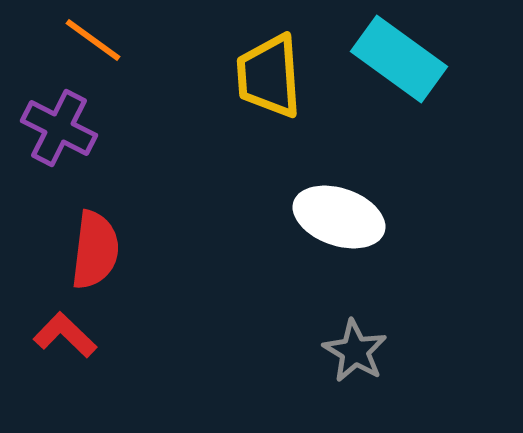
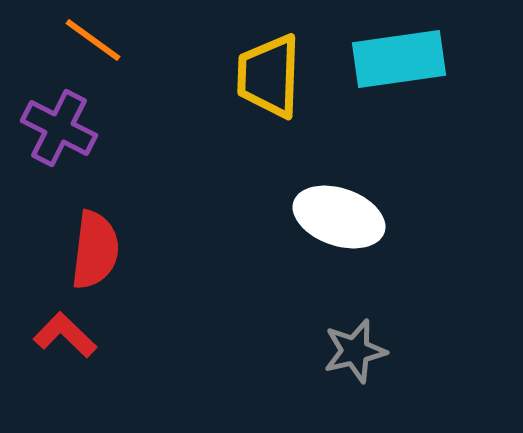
cyan rectangle: rotated 44 degrees counterclockwise
yellow trapezoid: rotated 6 degrees clockwise
gray star: rotated 28 degrees clockwise
